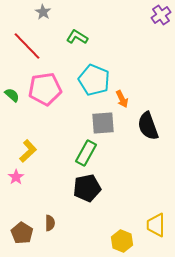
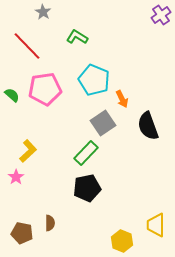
gray square: rotated 30 degrees counterclockwise
green rectangle: rotated 15 degrees clockwise
brown pentagon: rotated 20 degrees counterclockwise
